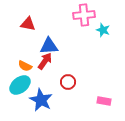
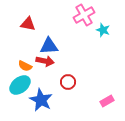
pink cross: rotated 25 degrees counterclockwise
red arrow: rotated 66 degrees clockwise
pink rectangle: moved 3 px right; rotated 40 degrees counterclockwise
